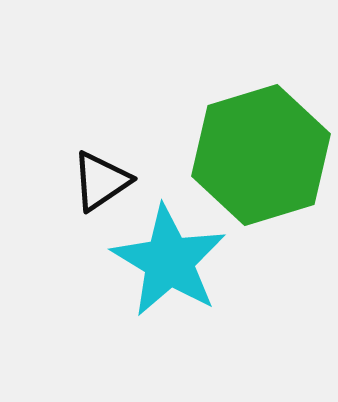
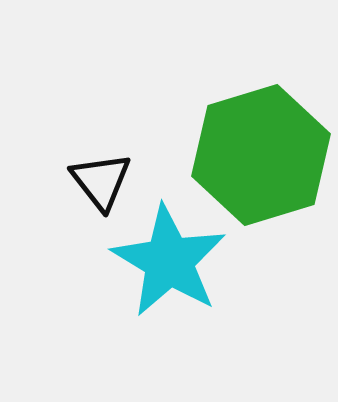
black triangle: rotated 34 degrees counterclockwise
